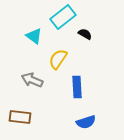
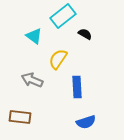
cyan rectangle: moved 1 px up
